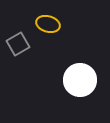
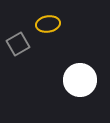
yellow ellipse: rotated 25 degrees counterclockwise
